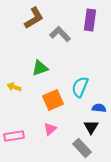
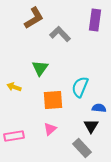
purple rectangle: moved 5 px right
green triangle: rotated 36 degrees counterclockwise
orange square: rotated 20 degrees clockwise
black triangle: moved 1 px up
